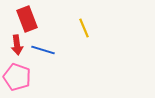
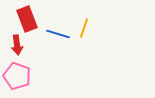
yellow line: rotated 42 degrees clockwise
blue line: moved 15 px right, 16 px up
pink pentagon: moved 1 px up
